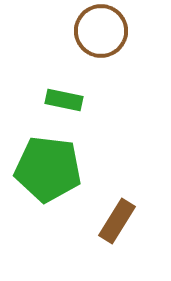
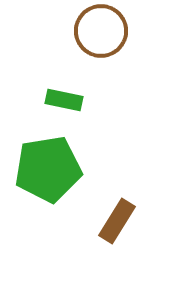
green pentagon: rotated 16 degrees counterclockwise
